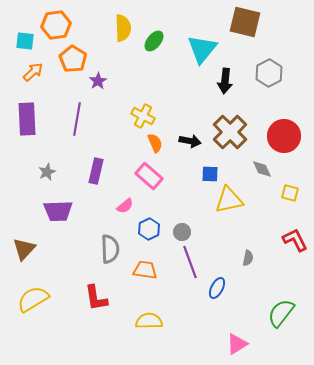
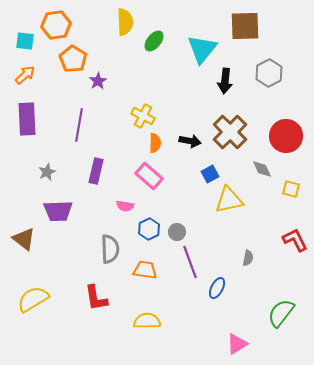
brown square at (245, 22): moved 4 px down; rotated 16 degrees counterclockwise
yellow semicircle at (123, 28): moved 2 px right, 6 px up
orange arrow at (33, 72): moved 8 px left, 3 px down
purple line at (77, 119): moved 2 px right, 6 px down
red circle at (284, 136): moved 2 px right
orange semicircle at (155, 143): rotated 24 degrees clockwise
blue square at (210, 174): rotated 30 degrees counterclockwise
yellow square at (290, 193): moved 1 px right, 4 px up
pink semicircle at (125, 206): rotated 48 degrees clockwise
gray circle at (182, 232): moved 5 px left
brown triangle at (24, 249): moved 10 px up; rotated 35 degrees counterclockwise
yellow semicircle at (149, 321): moved 2 px left
